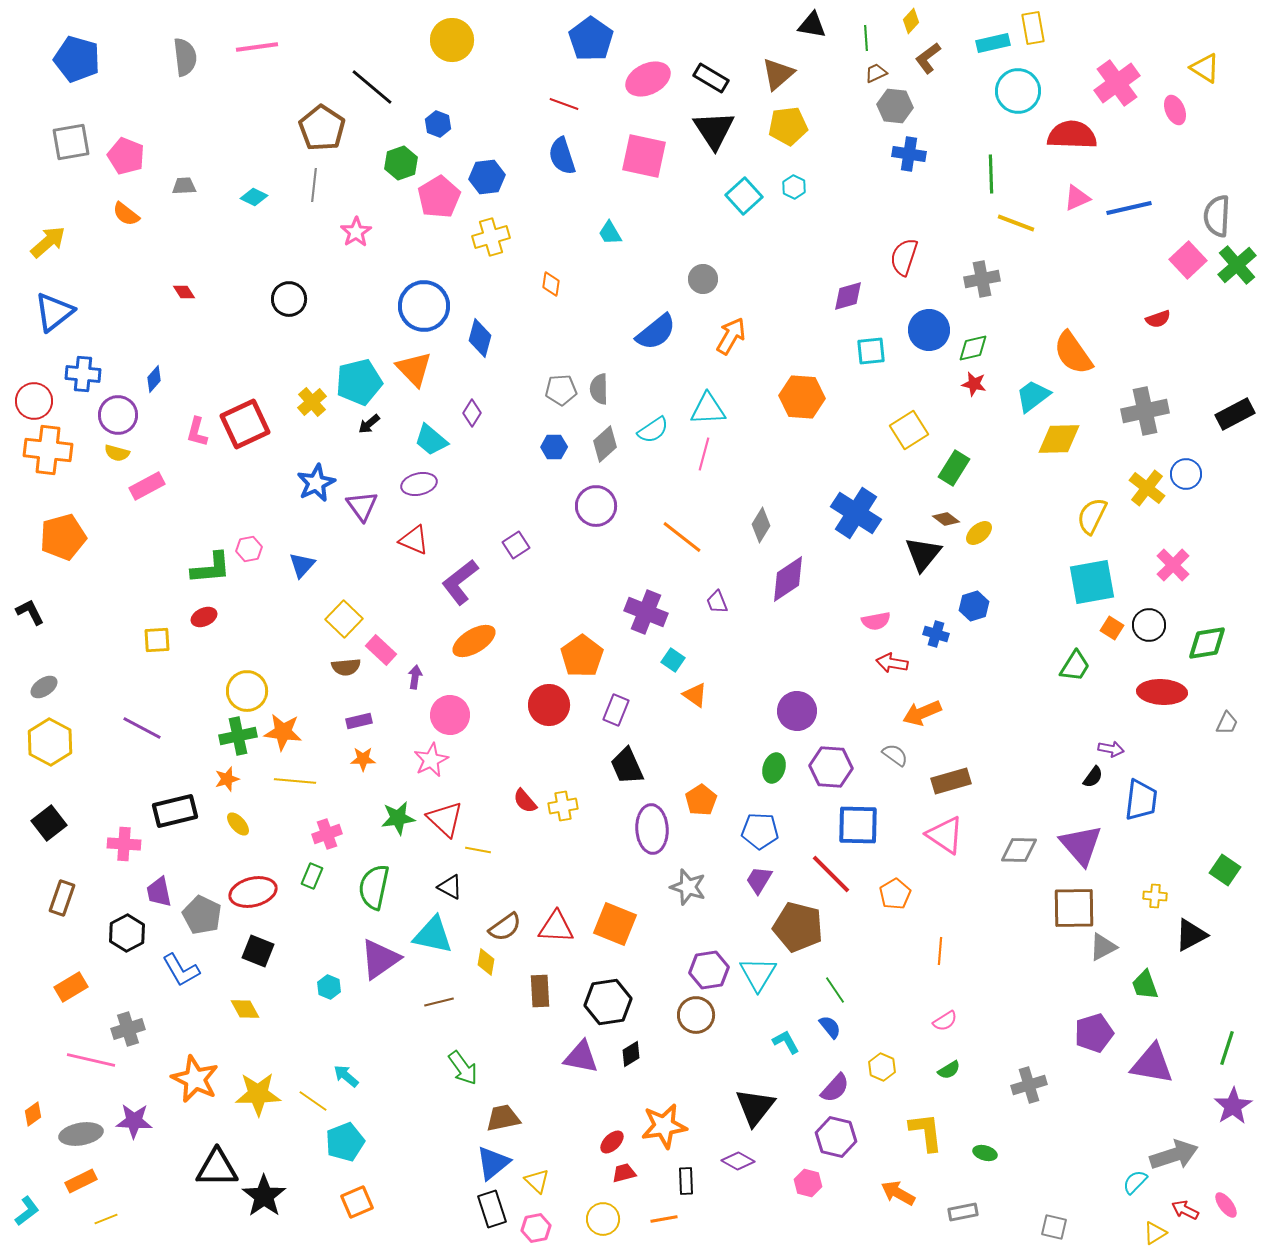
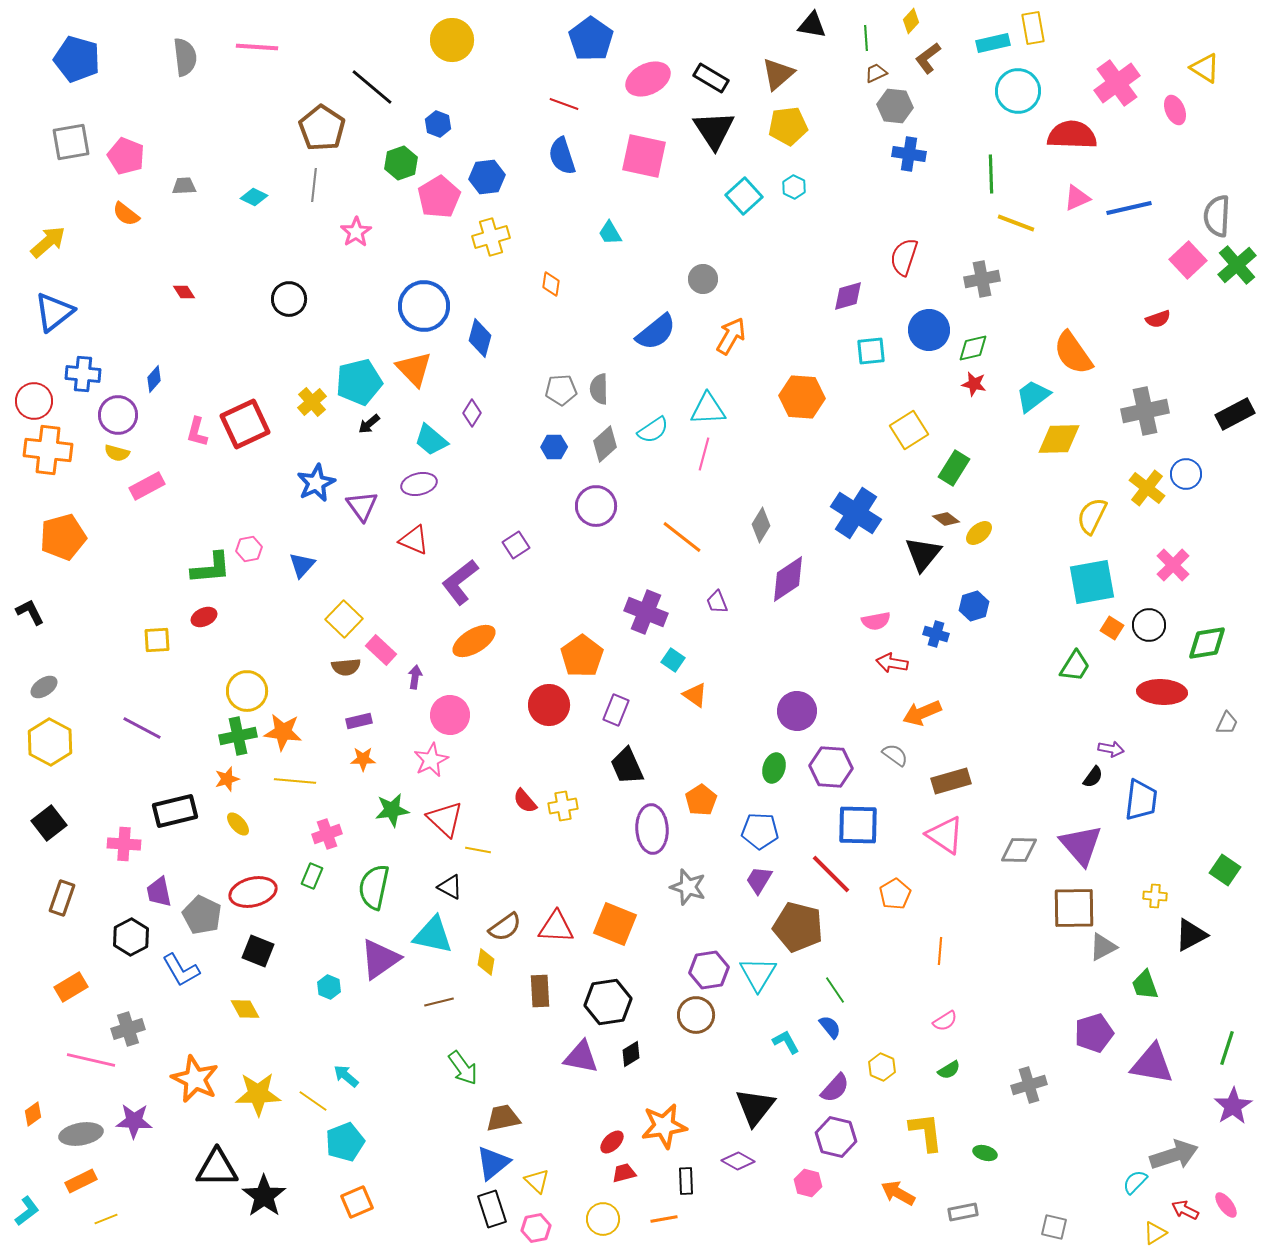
pink line at (257, 47): rotated 12 degrees clockwise
green star at (398, 818): moved 6 px left, 8 px up
black hexagon at (127, 933): moved 4 px right, 4 px down
